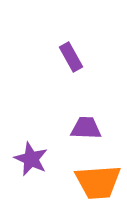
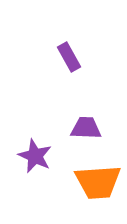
purple rectangle: moved 2 px left
purple star: moved 4 px right, 3 px up
